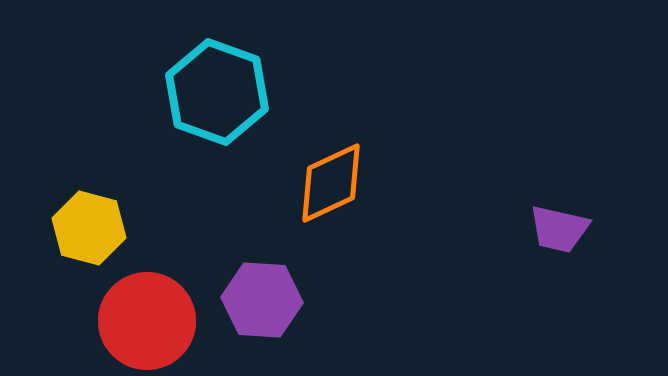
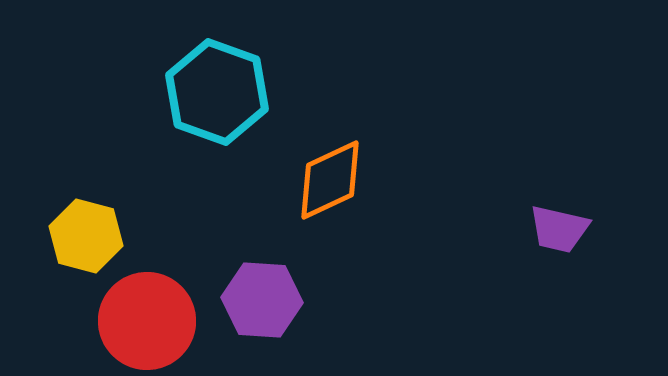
orange diamond: moved 1 px left, 3 px up
yellow hexagon: moved 3 px left, 8 px down
